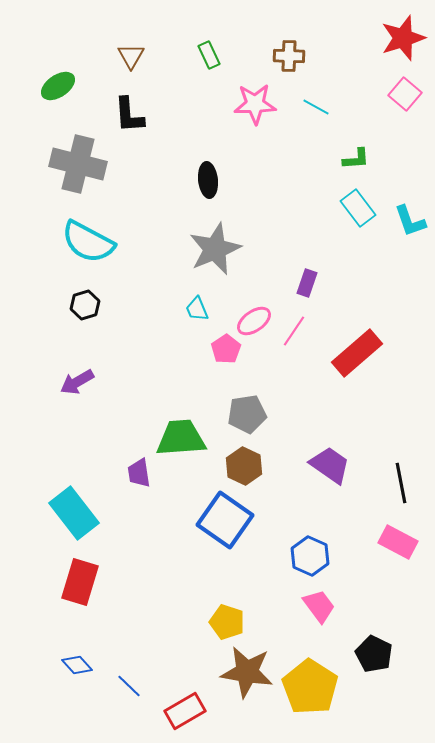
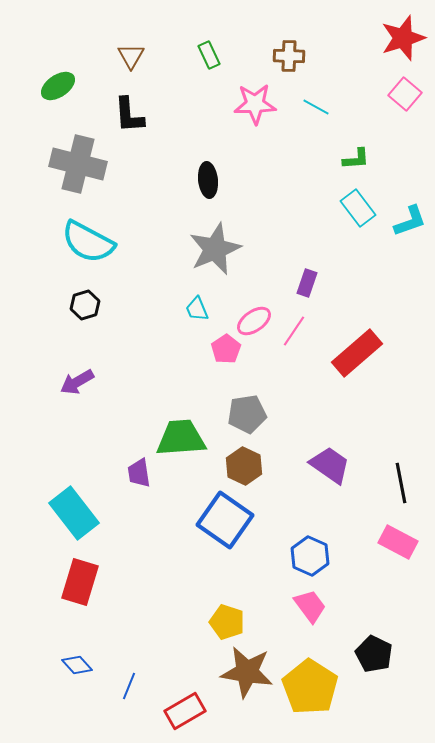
cyan L-shape at (410, 221): rotated 90 degrees counterclockwise
pink trapezoid at (319, 606): moved 9 px left
blue line at (129, 686): rotated 68 degrees clockwise
